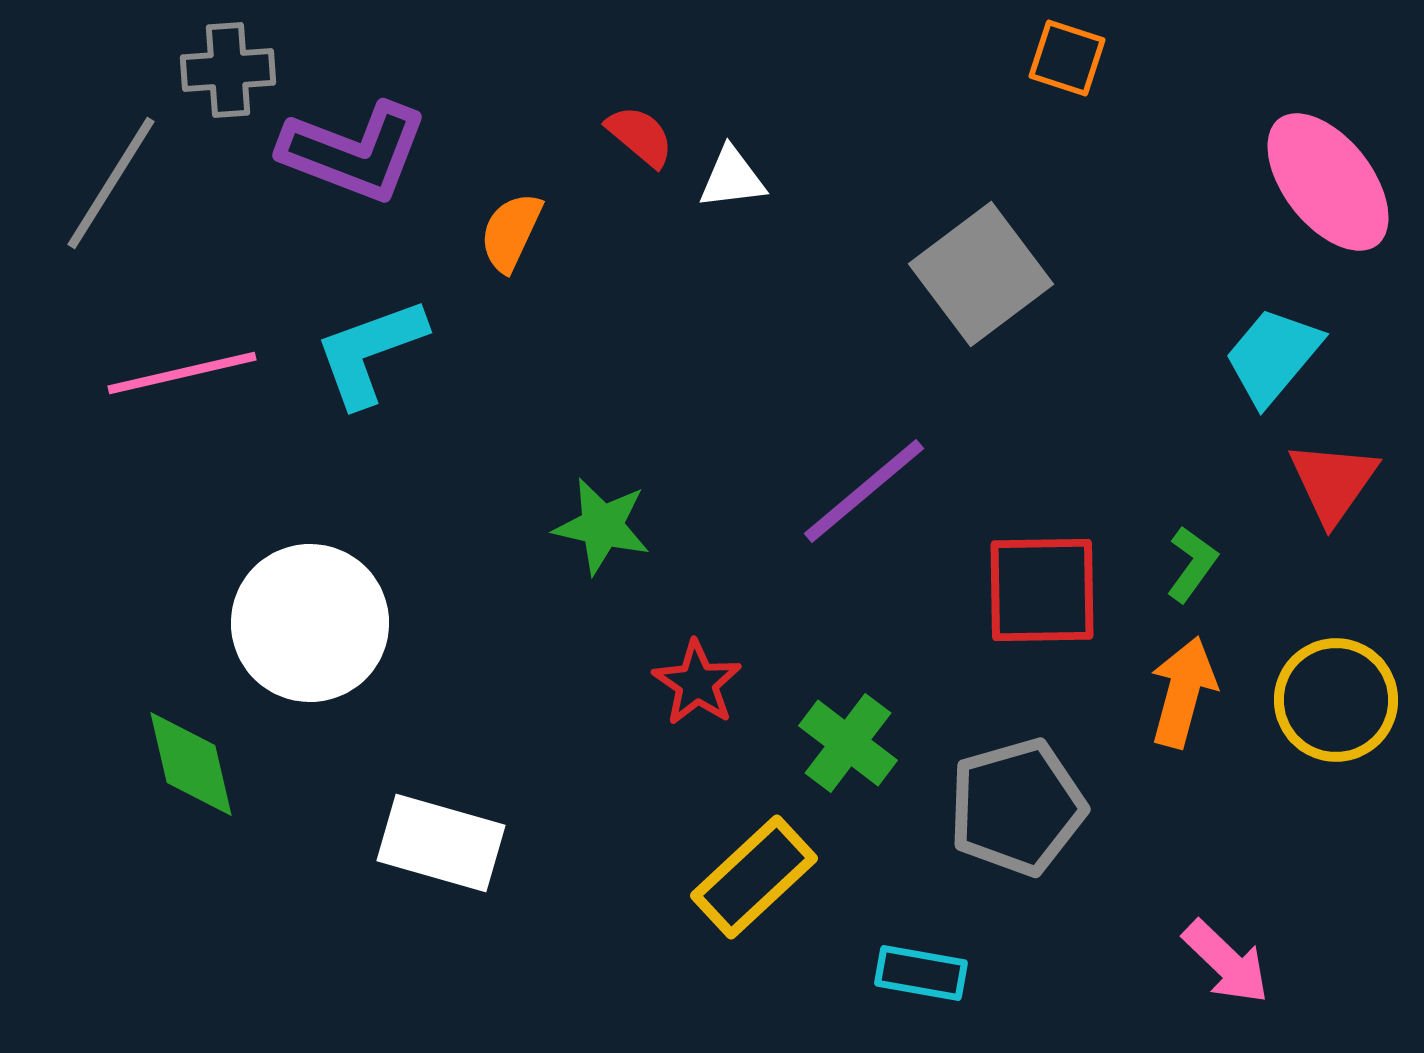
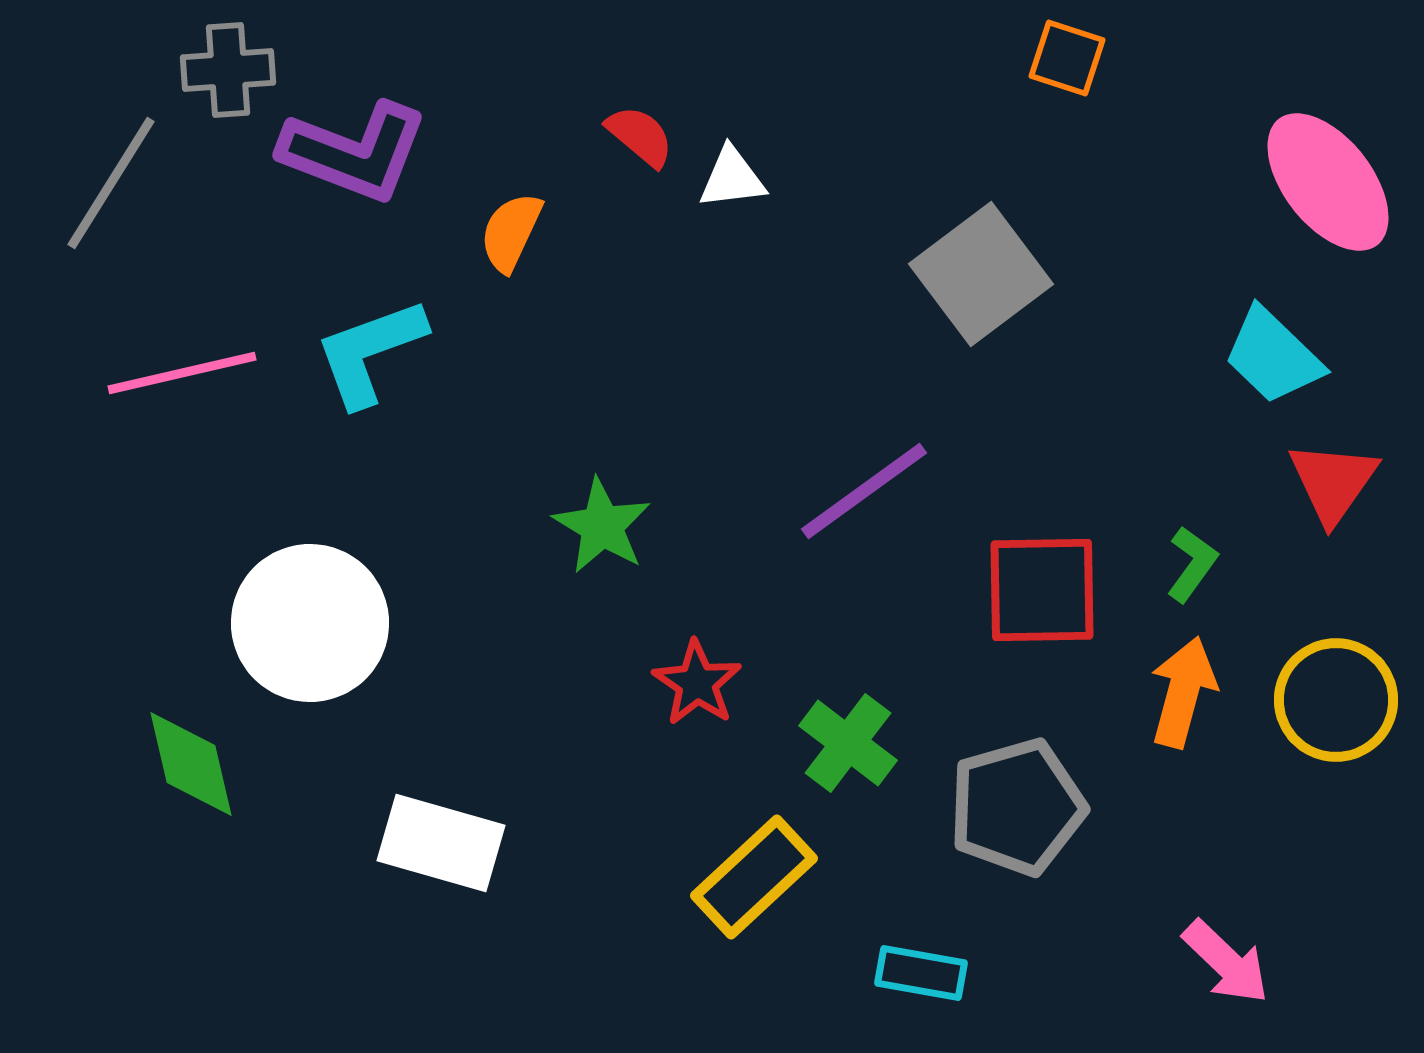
cyan trapezoid: rotated 86 degrees counterclockwise
purple line: rotated 4 degrees clockwise
green star: rotated 18 degrees clockwise
